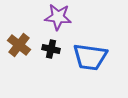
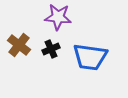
black cross: rotated 36 degrees counterclockwise
